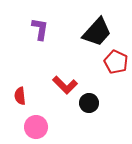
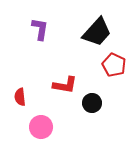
red pentagon: moved 2 px left, 3 px down
red L-shape: rotated 35 degrees counterclockwise
red semicircle: moved 1 px down
black circle: moved 3 px right
pink circle: moved 5 px right
